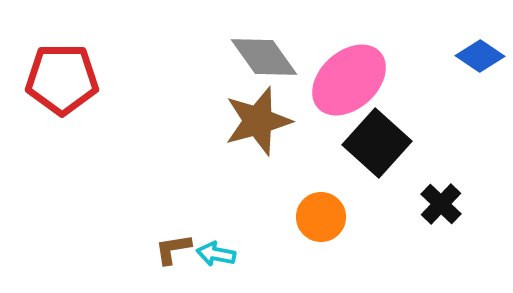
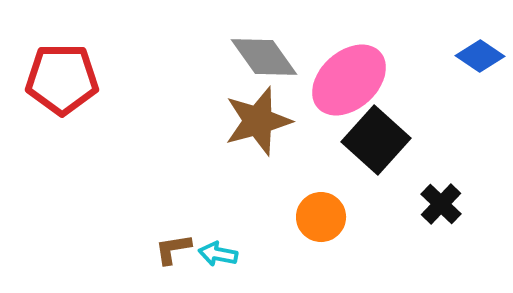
black square: moved 1 px left, 3 px up
cyan arrow: moved 2 px right
